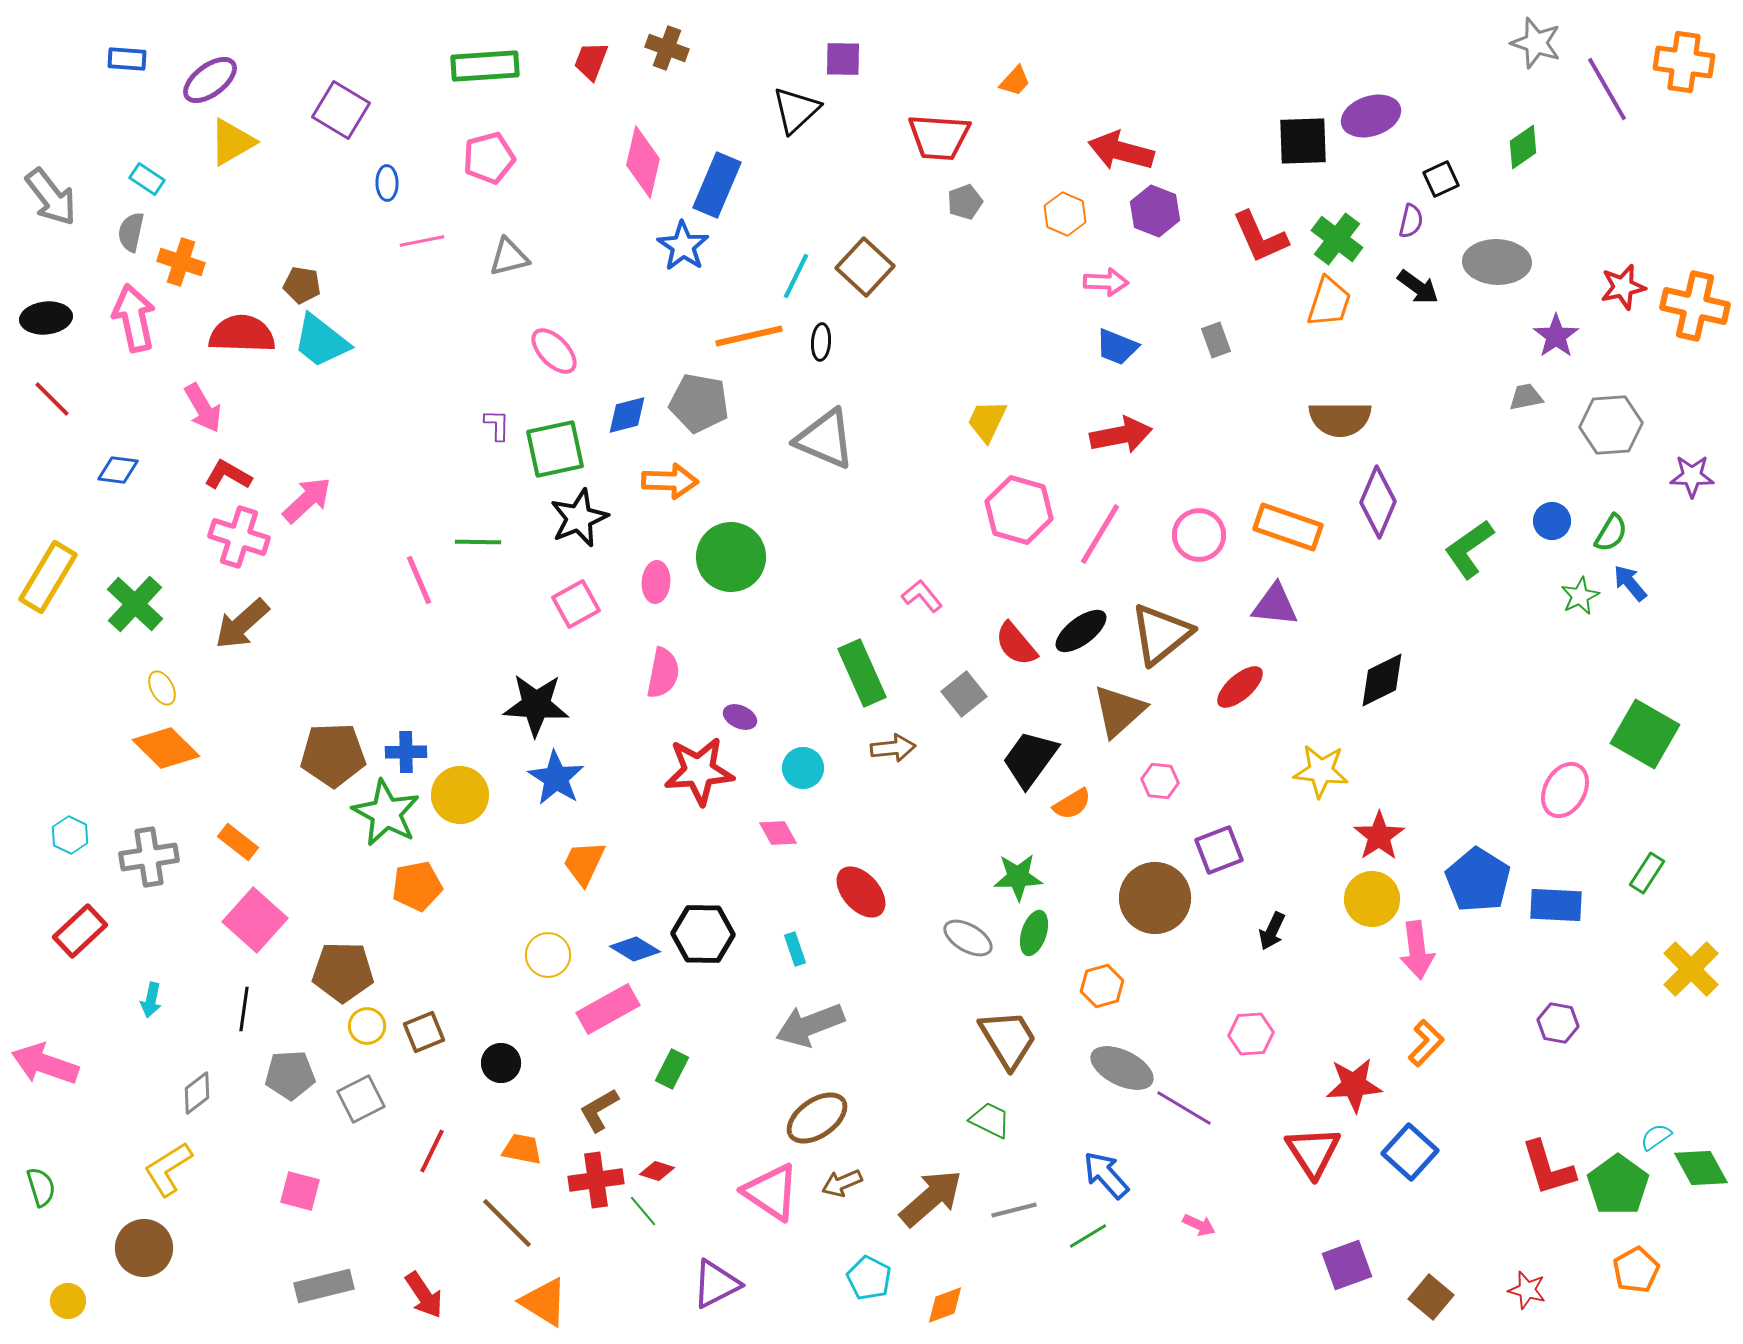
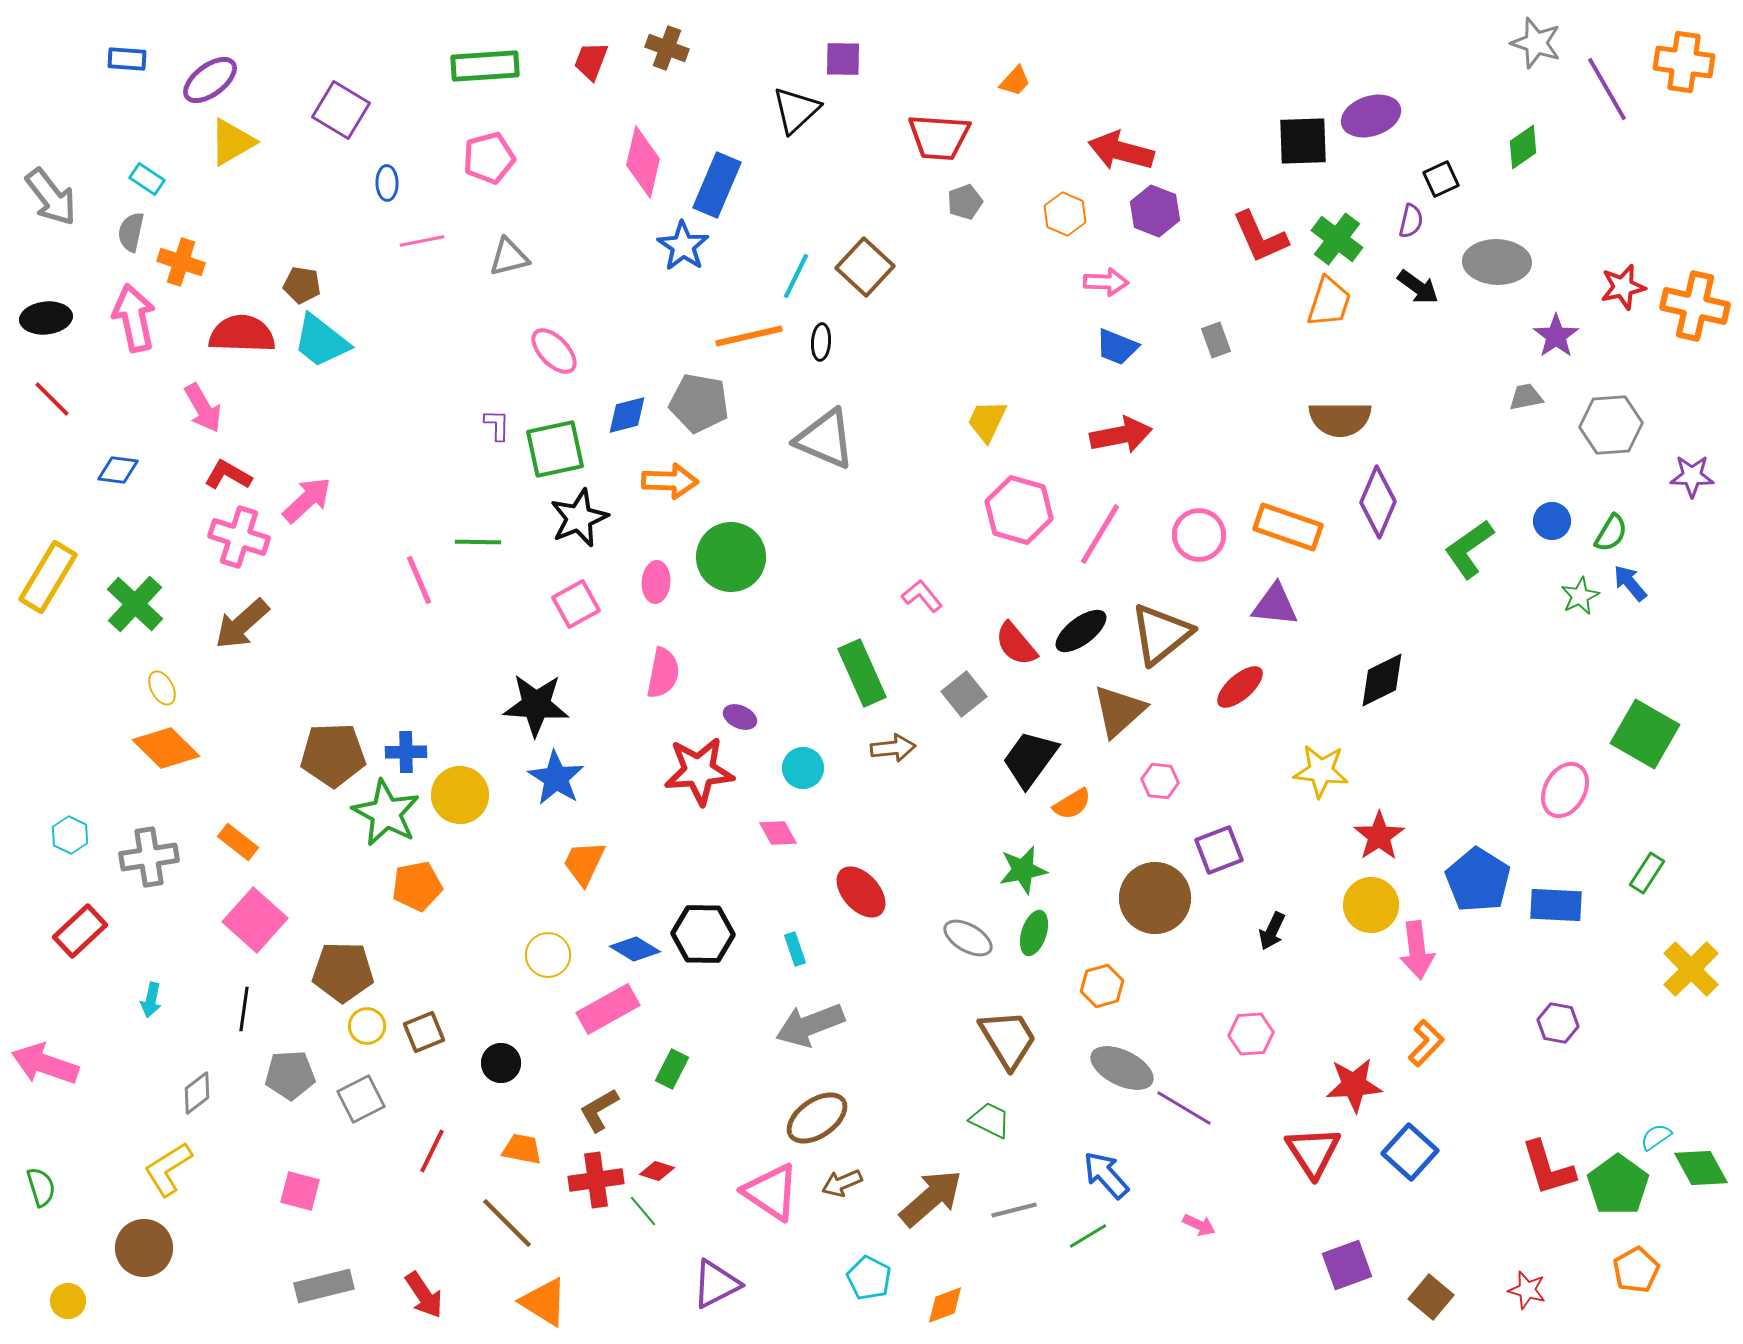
green star at (1018, 877): moved 5 px right, 7 px up; rotated 9 degrees counterclockwise
yellow circle at (1372, 899): moved 1 px left, 6 px down
